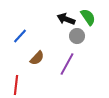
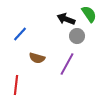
green semicircle: moved 1 px right, 3 px up
blue line: moved 2 px up
brown semicircle: rotated 63 degrees clockwise
